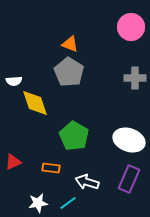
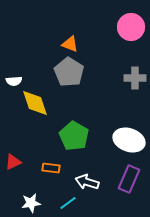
white star: moved 7 px left
